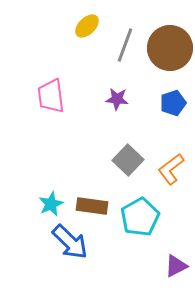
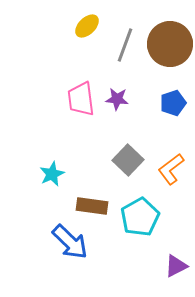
brown circle: moved 4 px up
pink trapezoid: moved 30 px right, 3 px down
cyan star: moved 1 px right, 30 px up
